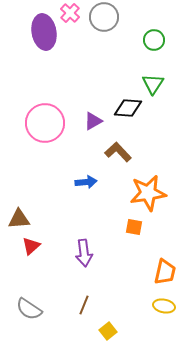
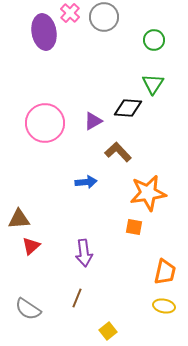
brown line: moved 7 px left, 7 px up
gray semicircle: moved 1 px left
